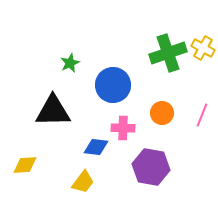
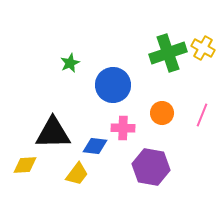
black triangle: moved 22 px down
blue diamond: moved 1 px left, 1 px up
yellow trapezoid: moved 6 px left, 8 px up
